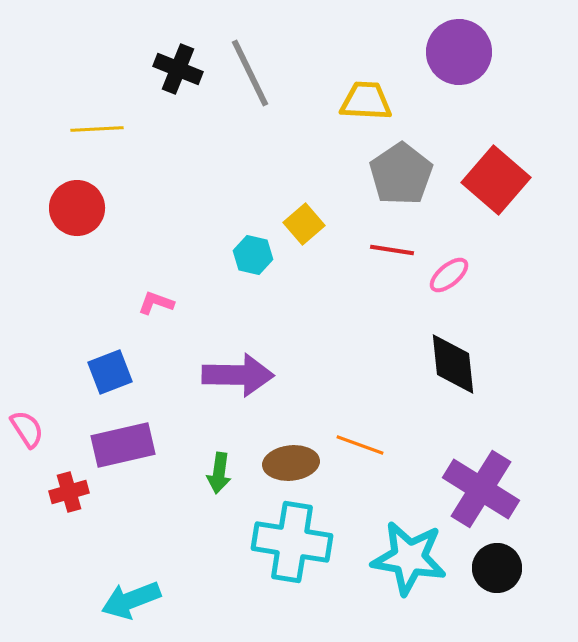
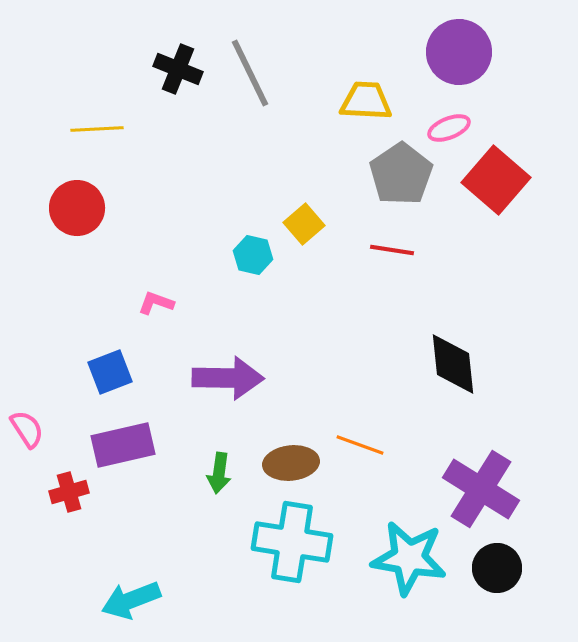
pink ellipse: moved 147 px up; rotated 18 degrees clockwise
purple arrow: moved 10 px left, 3 px down
